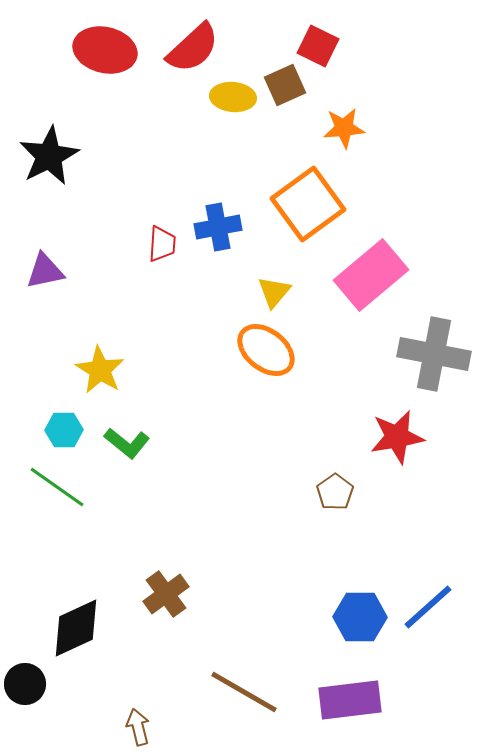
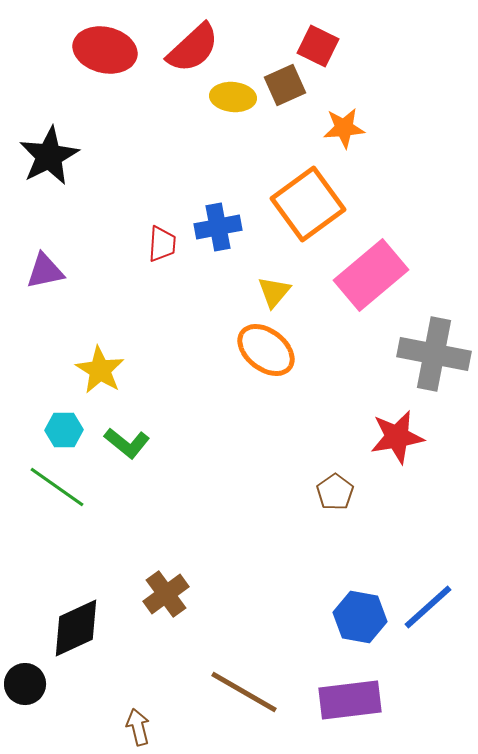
blue hexagon: rotated 9 degrees clockwise
